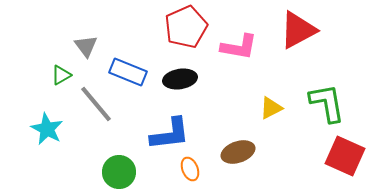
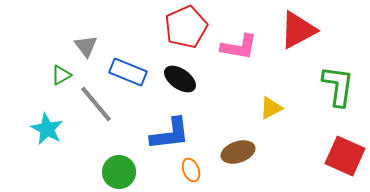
black ellipse: rotated 44 degrees clockwise
green L-shape: moved 11 px right, 17 px up; rotated 18 degrees clockwise
orange ellipse: moved 1 px right, 1 px down
